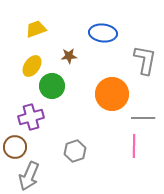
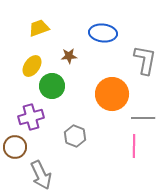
yellow trapezoid: moved 3 px right, 1 px up
gray hexagon: moved 15 px up; rotated 20 degrees counterclockwise
gray arrow: moved 12 px right, 1 px up; rotated 48 degrees counterclockwise
